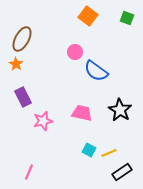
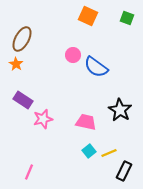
orange square: rotated 12 degrees counterclockwise
pink circle: moved 2 px left, 3 px down
blue semicircle: moved 4 px up
purple rectangle: moved 3 px down; rotated 30 degrees counterclockwise
pink trapezoid: moved 4 px right, 9 px down
pink star: moved 2 px up
cyan square: moved 1 px down; rotated 24 degrees clockwise
black rectangle: moved 2 px right, 1 px up; rotated 30 degrees counterclockwise
